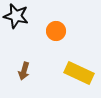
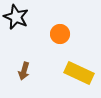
black star: moved 1 px down; rotated 10 degrees clockwise
orange circle: moved 4 px right, 3 px down
